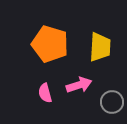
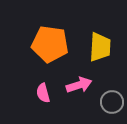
orange pentagon: rotated 9 degrees counterclockwise
pink semicircle: moved 2 px left
